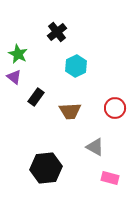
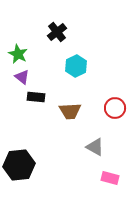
purple triangle: moved 8 px right
black rectangle: rotated 60 degrees clockwise
black hexagon: moved 27 px left, 3 px up
